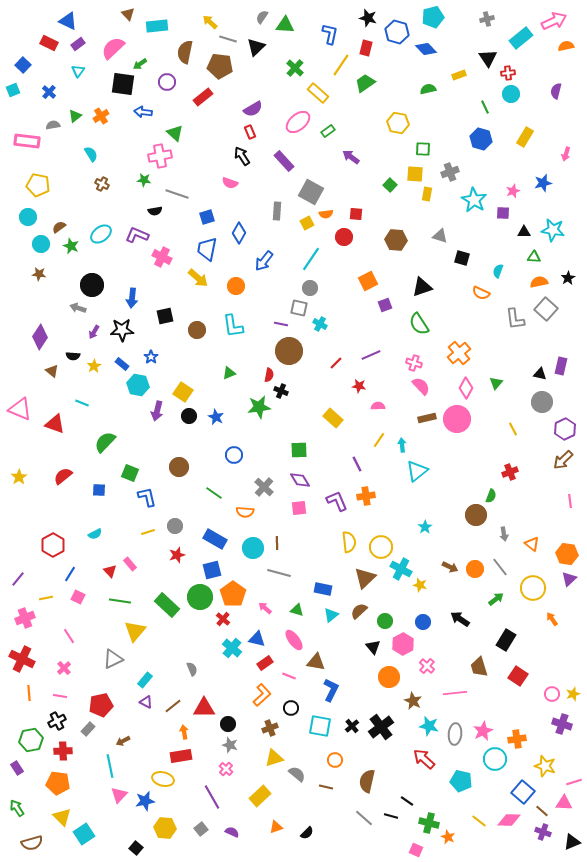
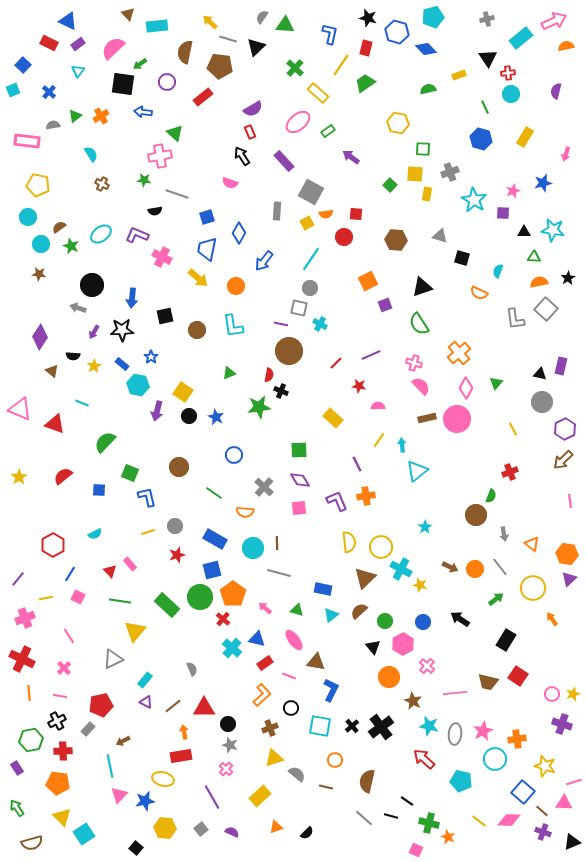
orange semicircle at (481, 293): moved 2 px left
brown trapezoid at (479, 667): moved 9 px right, 15 px down; rotated 60 degrees counterclockwise
